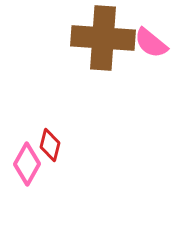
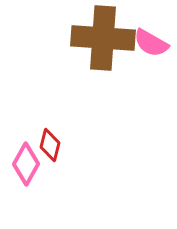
pink semicircle: rotated 9 degrees counterclockwise
pink diamond: moved 1 px left
